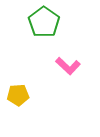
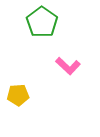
green pentagon: moved 2 px left
